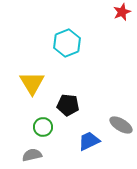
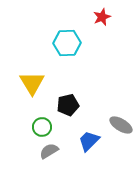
red star: moved 20 px left, 5 px down
cyan hexagon: rotated 20 degrees clockwise
black pentagon: rotated 20 degrees counterclockwise
green circle: moved 1 px left
blue trapezoid: rotated 20 degrees counterclockwise
gray semicircle: moved 17 px right, 4 px up; rotated 18 degrees counterclockwise
